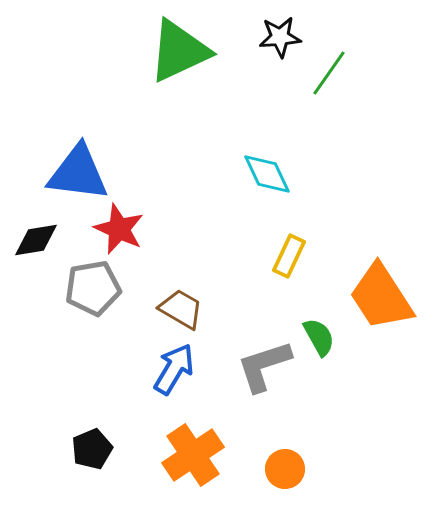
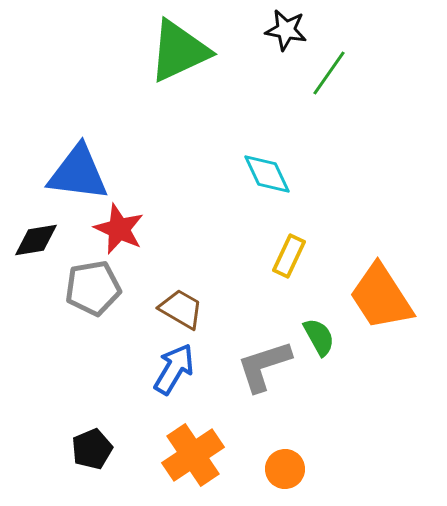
black star: moved 6 px right, 7 px up; rotated 15 degrees clockwise
